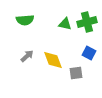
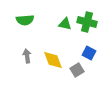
green cross: rotated 30 degrees clockwise
gray arrow: rotated 56 degrees counterclockwise
gray square: moved 1 px right, 3 px up; rotated 24 degrees counterclockwise
